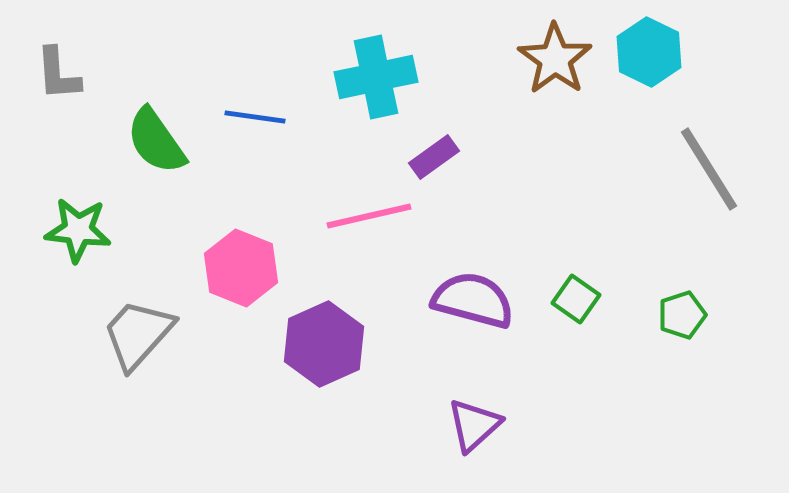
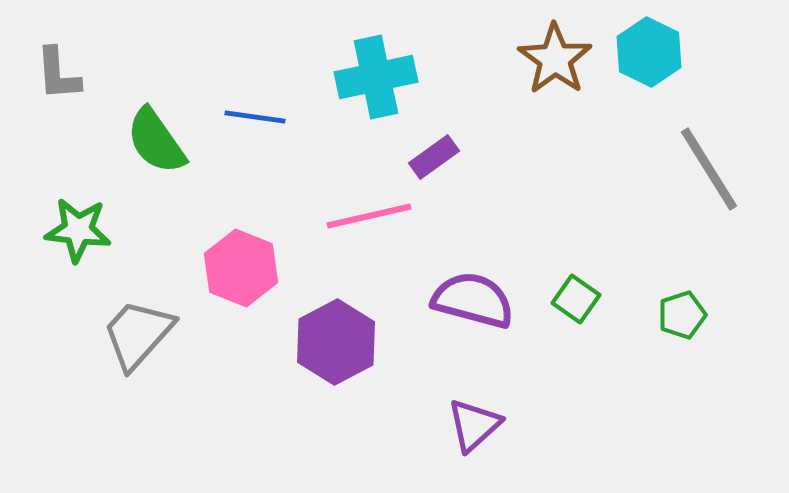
purple hexagon: moved 12 px right, 2 px up; rotated 4 degrees counterclockwise
